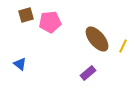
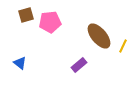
brown ellipse: moved 2 px right, 3 px up
blue triangle: moved 1 px up
purple rectangle: moved 9 px left, 8 px up
